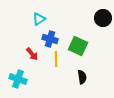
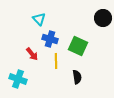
cyan triangle: rotated 40 degrees counterclockwise
yellow line: moved 2 px down
black semicircle: moved 5 px left
